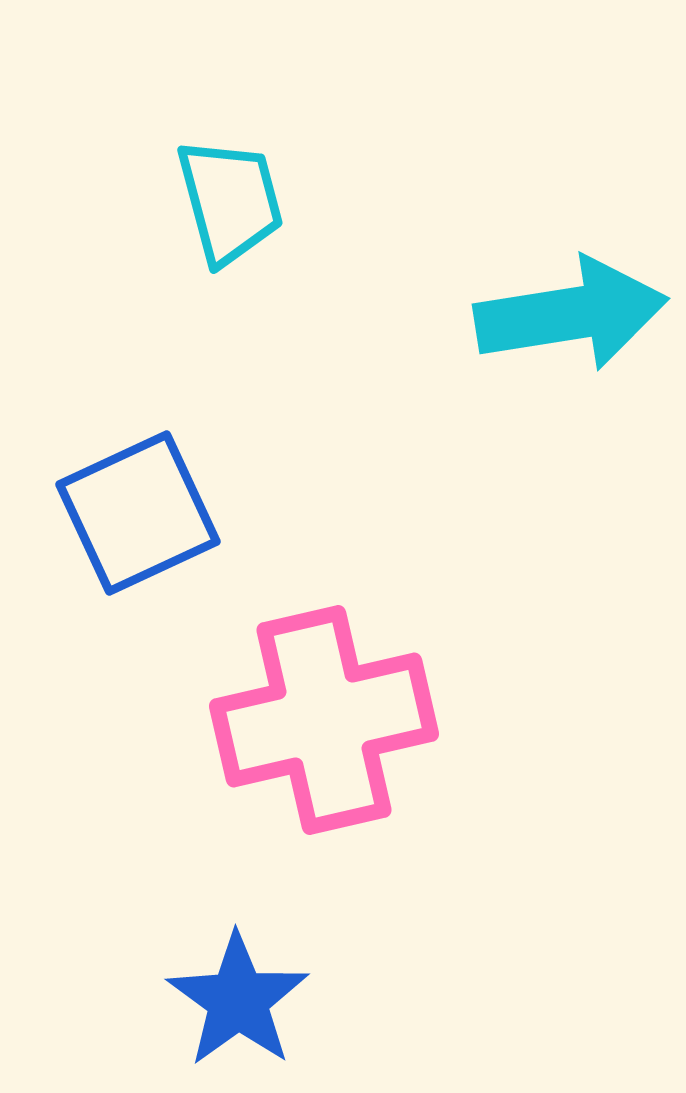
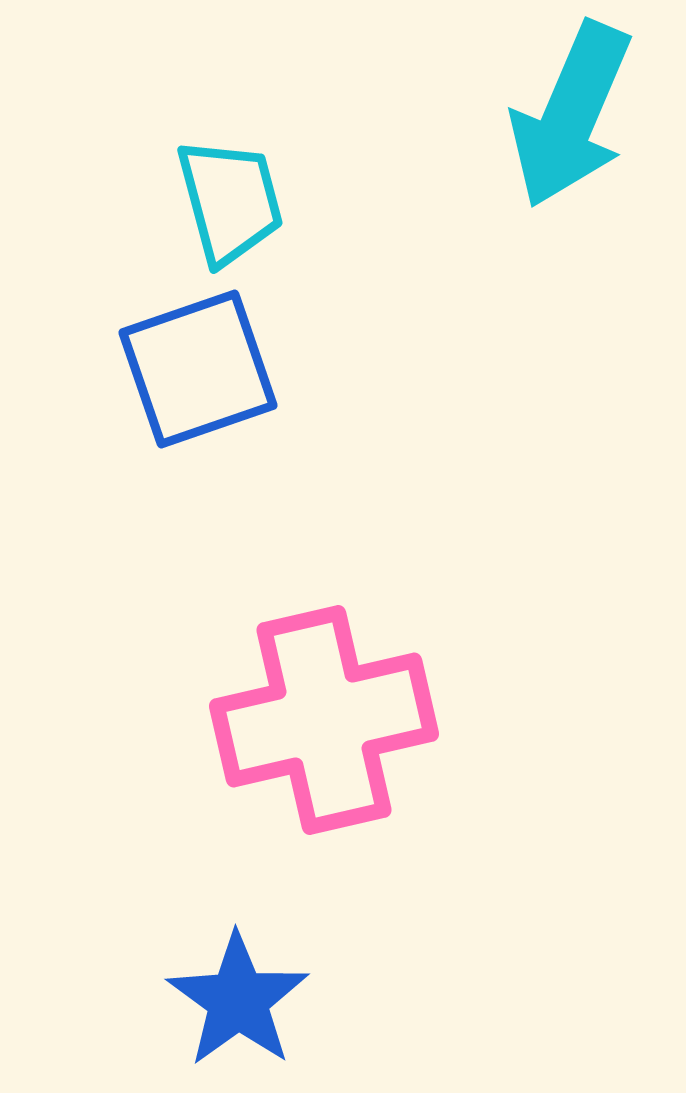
cyan arrow: moved 199 px up; rotated 122 degrees clockwise
blue square: moved 60 px right, 144 px up; rotated 6 degrees clockwise
